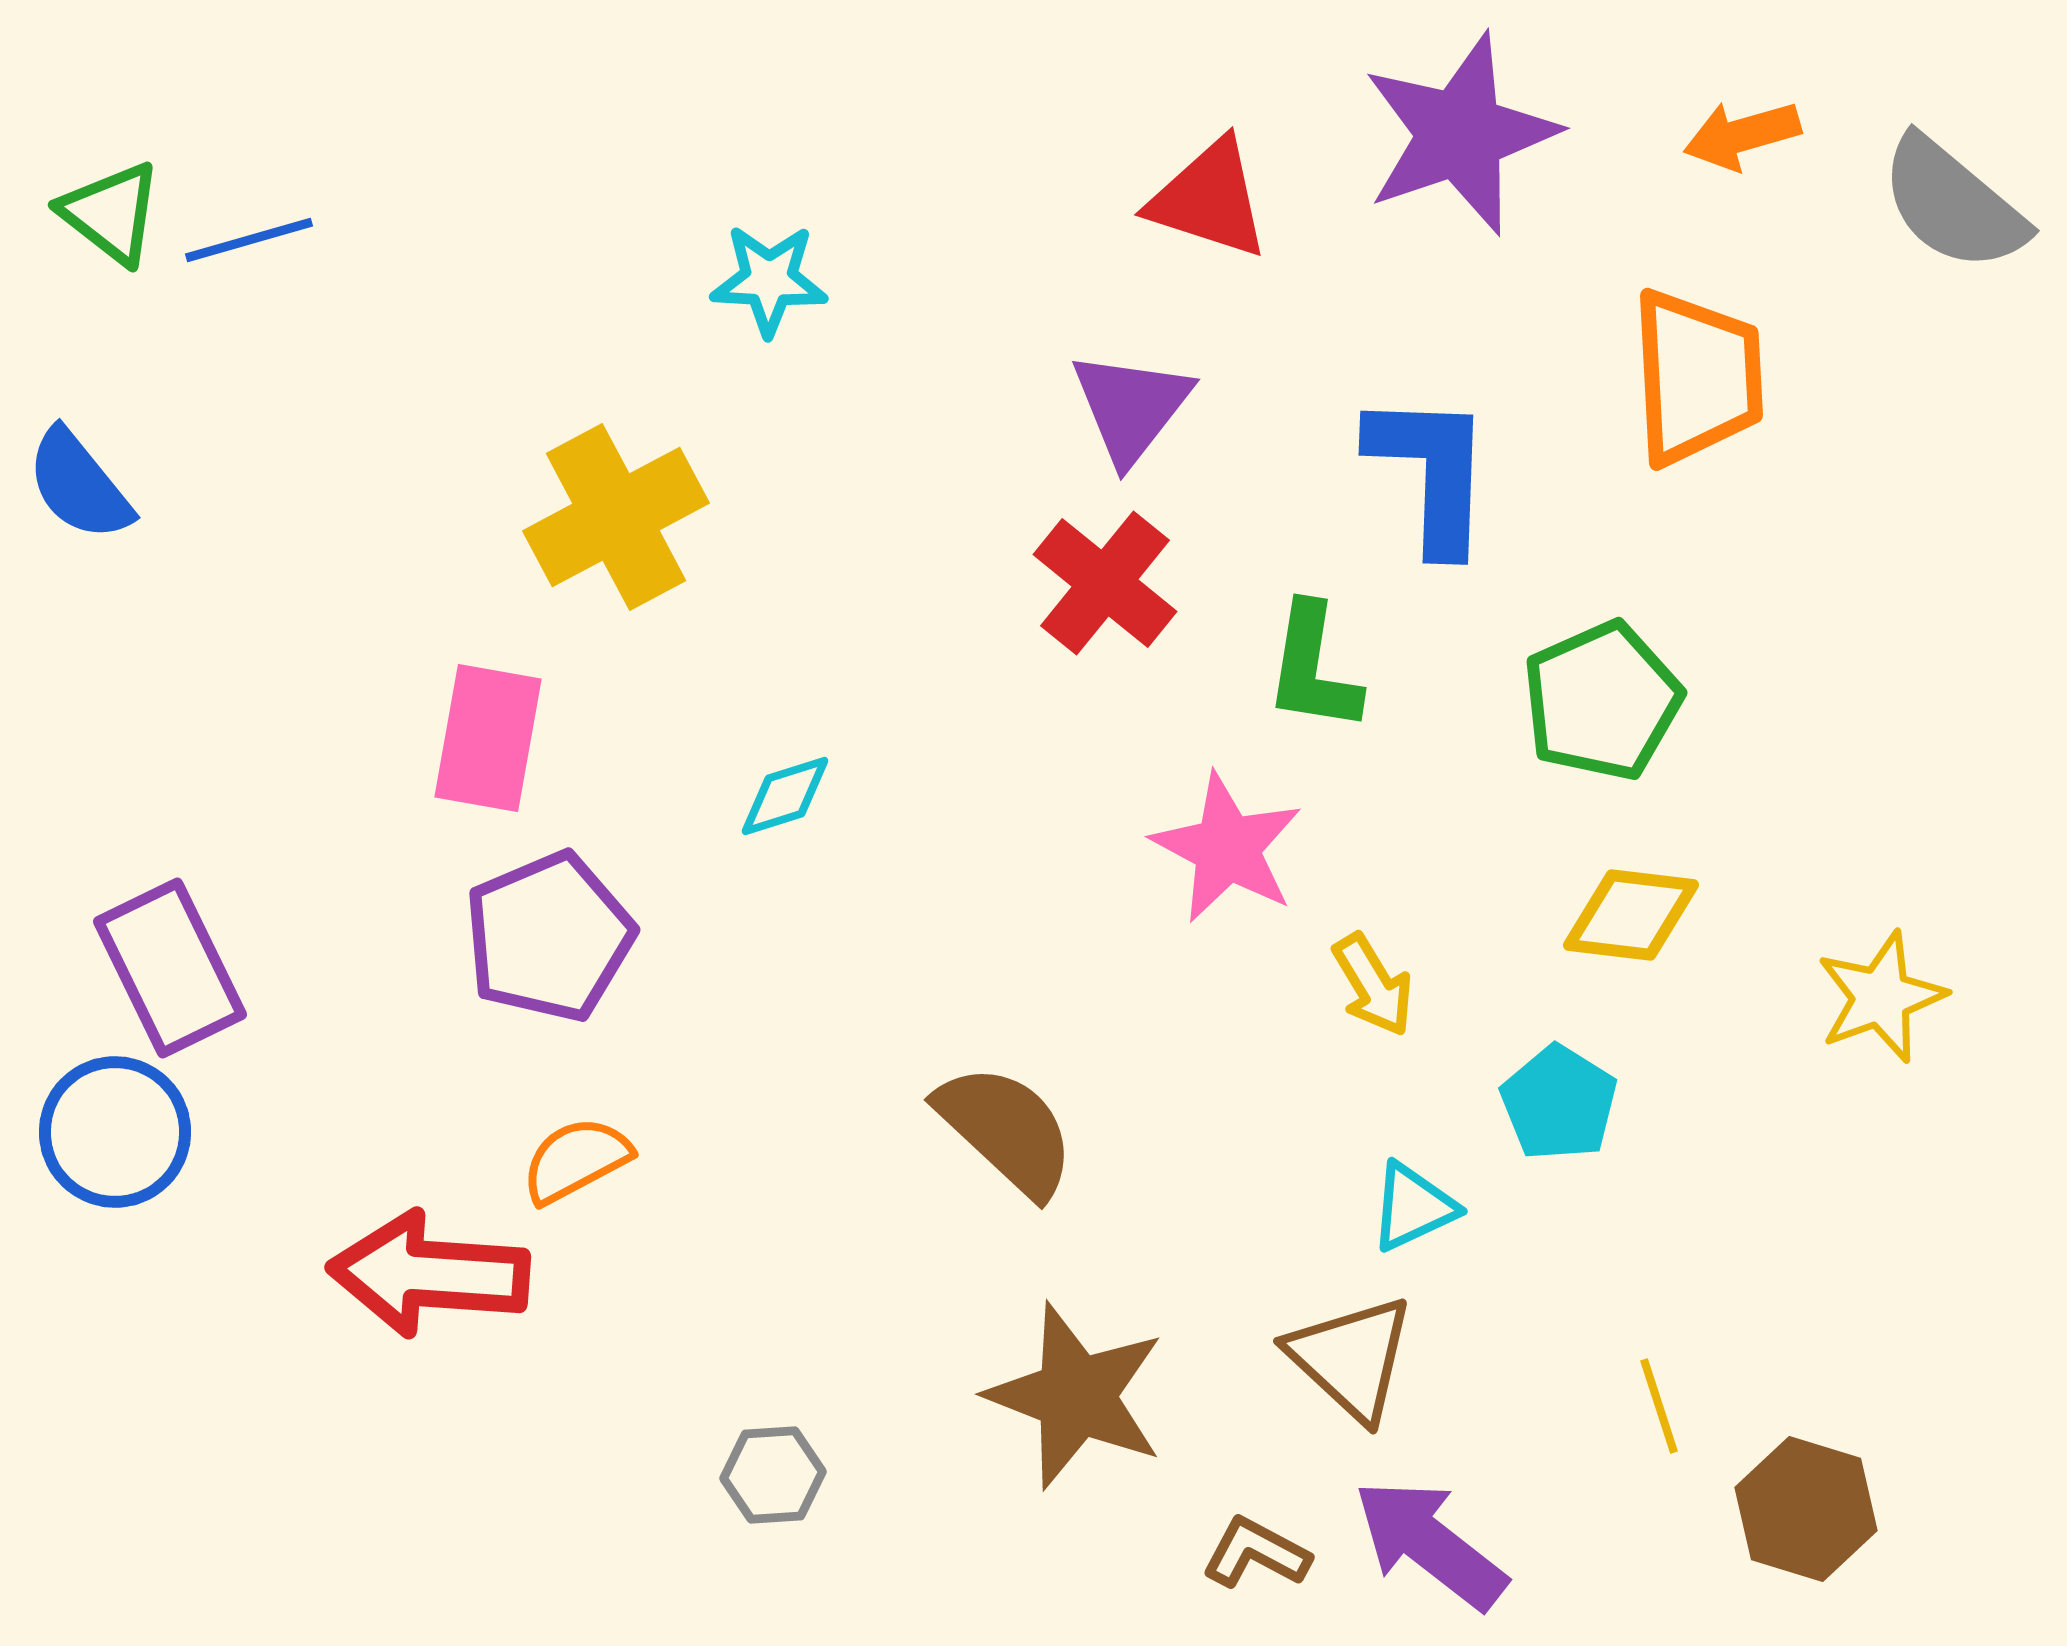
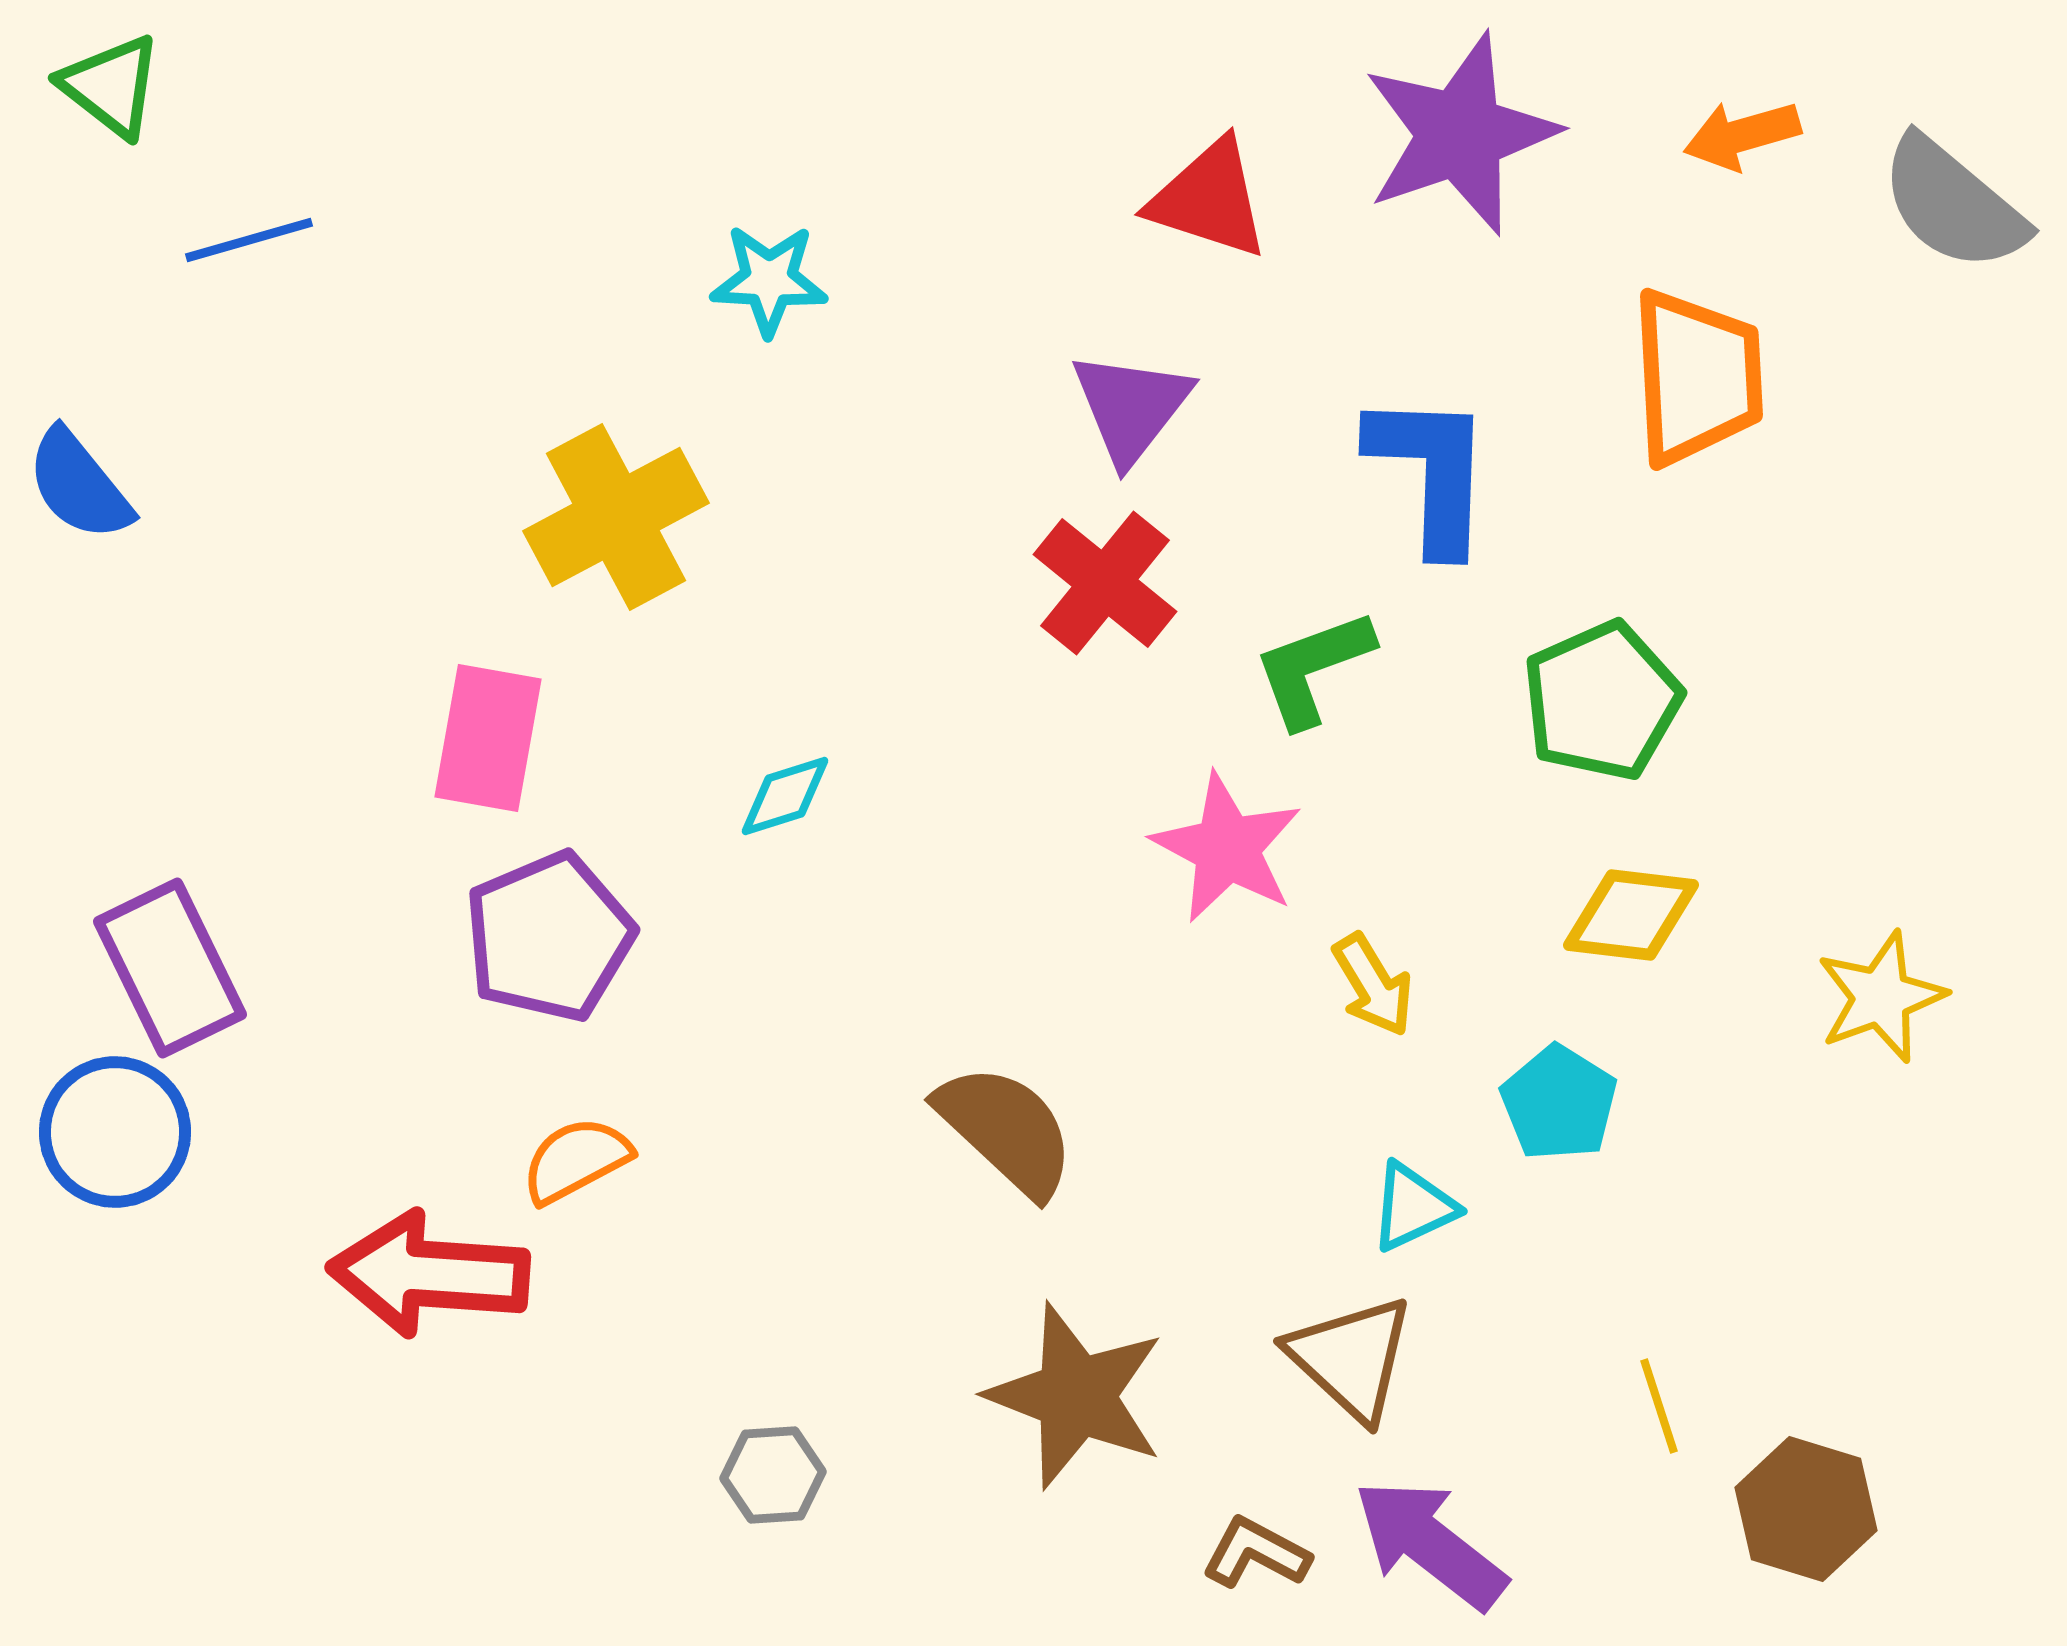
green triangle: moved 127 px up
green L-shape: rotated 61 degrees clockwise
